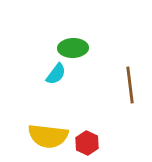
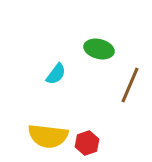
green ellipse: moved 26 px right, 1 px down; rotated 16 degrees clockwise
brown line: rotated 30 degrees clockwise
red hexagon: rotated 15 degrees clockwise
